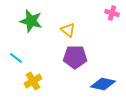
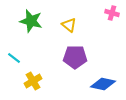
yellow triangle: moved 1 px right, 5 px up
cyan line: moved 2 px left
